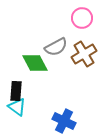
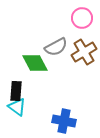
brown cross: moved 2 px up
blue cross: rotated 15 degrees counterclockwise
